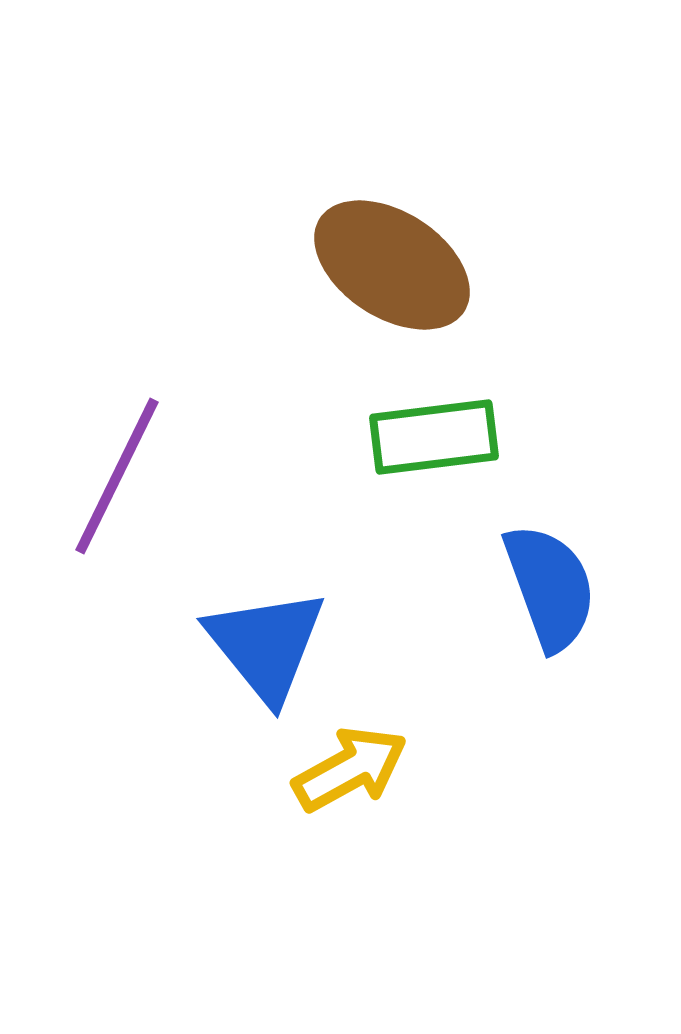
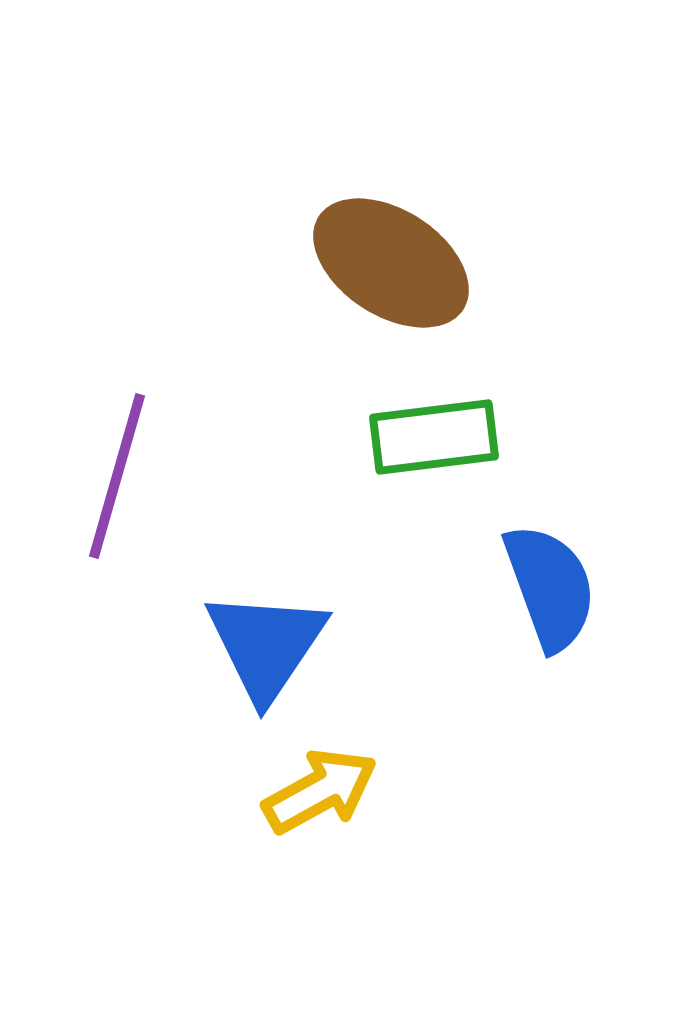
brown ellipse: moved 1 px left, 2 px up
purple line: rotated 10 degrees counterclockwise
blue triangle: rotated 13 degrees clockwise
yellow arrow: moved 30 px left, 22 px down
